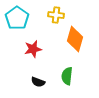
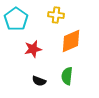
cyan pentagon: moved 1 px left, 1 px down
orange diamond: moved 4 px left, 2 px down; rotated 50 degrees clockwise
black semicircle: moved 1 px right, 1 px up
